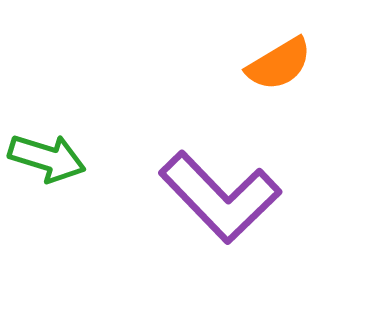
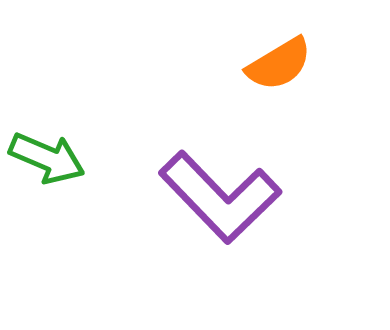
green arrow: rotated 6 degrees clockwise
